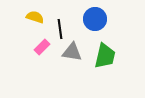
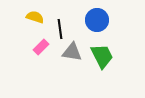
blue circle: moved 2 px right, 1 px down
pink rectangle: moved 1 px left
green trapezoid: moved 3 px left; rotated 40 degrees counterclockwise
